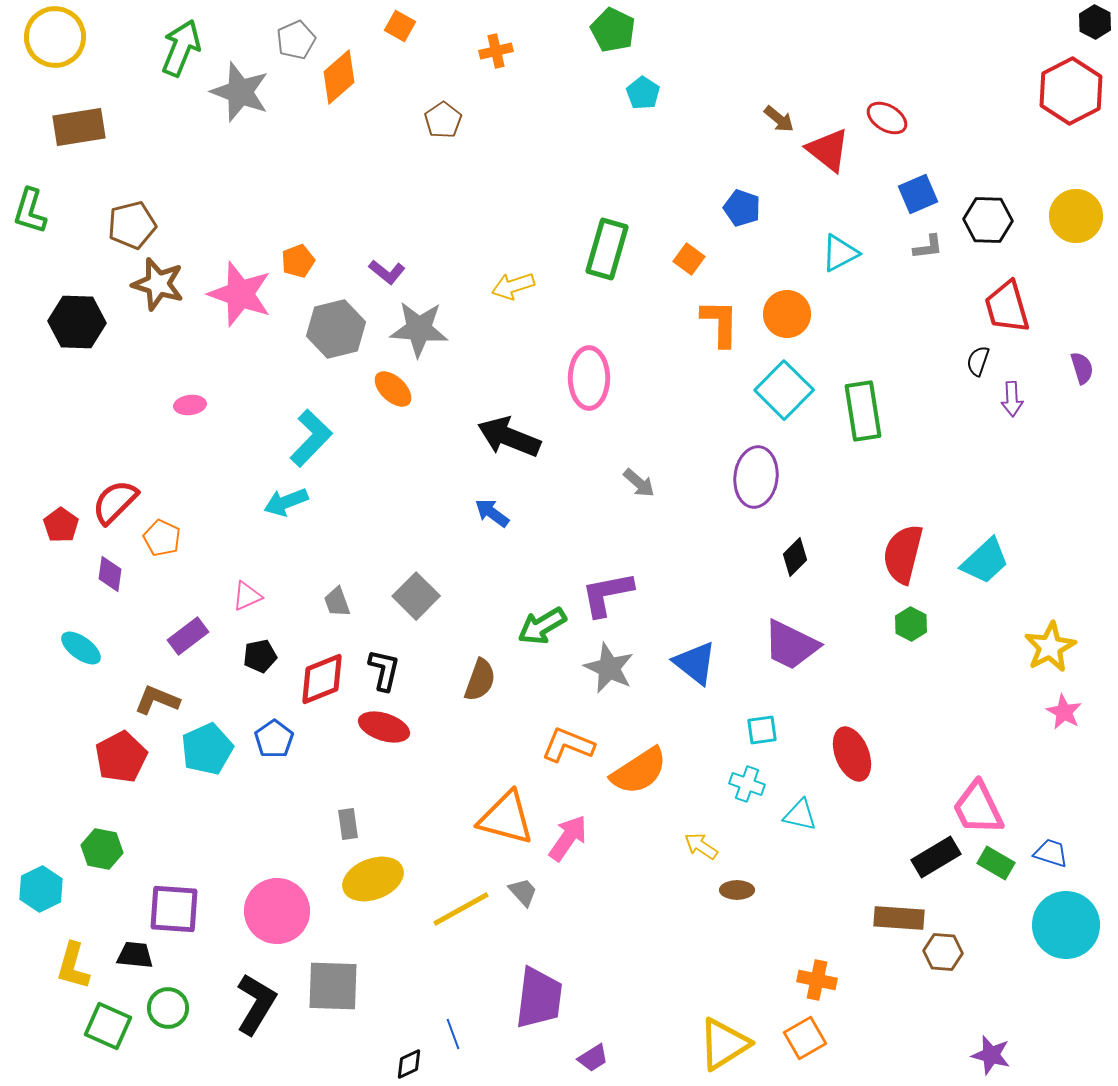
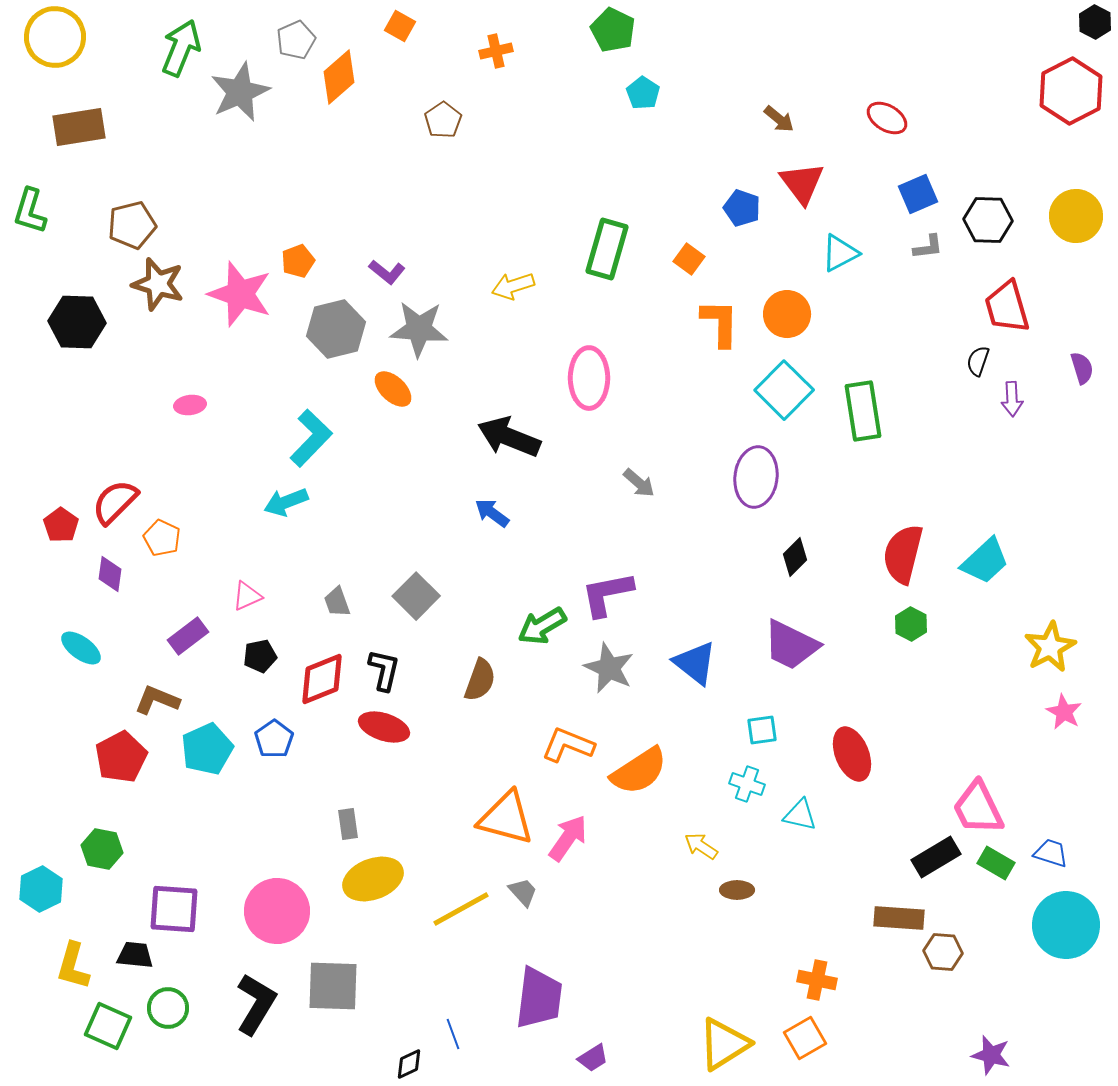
gray star at (240, 92): rotated 28 degrees clockwise
red triangle at (828, 150): moved 26 px left, 33 px down; rotated 15 degrees clockwise
